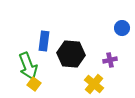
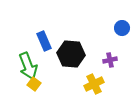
blue rectangle: rotated 30 degrees counterclockwise
yellow cross: rotated 24 degrees clockwise
